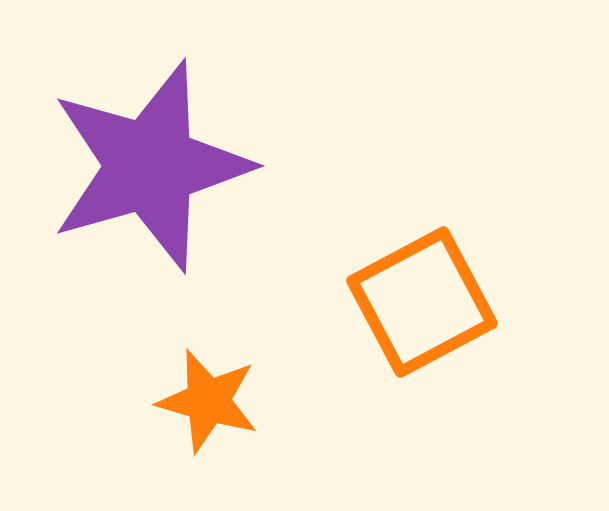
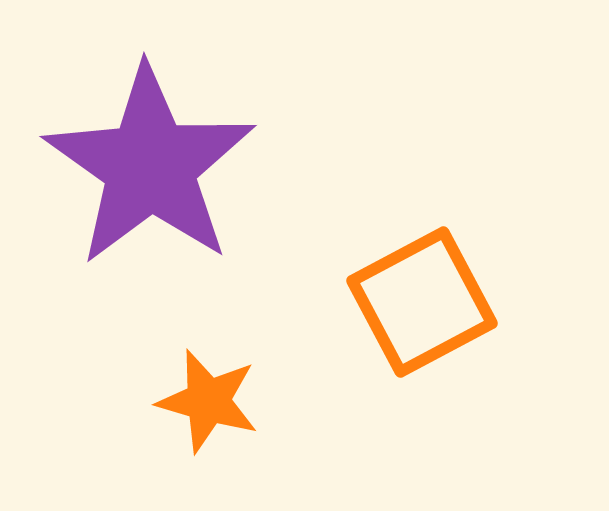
purple star: rotated 21 degrees counterclockwise
